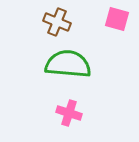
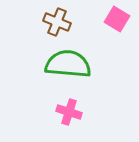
pink square: rotated 15 degrees clockwise
pink cross: moved 1 px up
